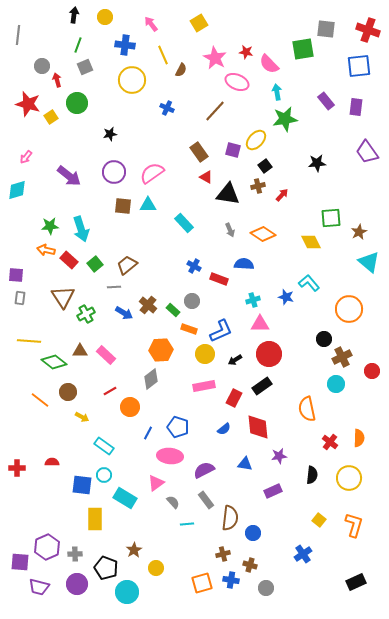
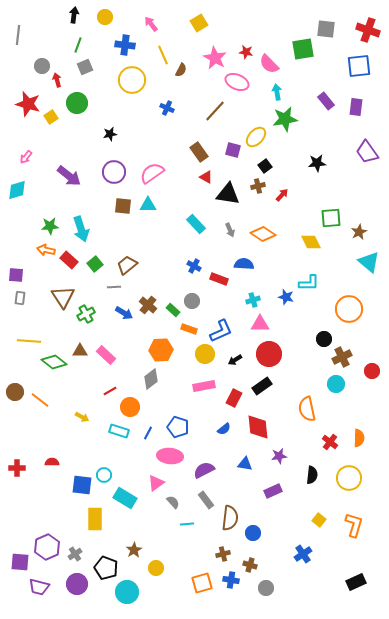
yellow ellipse at (256, 140): moved 3 px up
cyan rectangle at (184, 223): moved 12 px right, 1 px down
cyan L-shape at (309, 283): rotated 130 degrees clockwise
brown circle at (68, 392): moved 53 px left
cyan rectangle at (104, 446): moved 15 px right, 15 px up; rotated 18 degrees counterclockwise
gray cross at (75, 554): rotated 32 degrees counterclockwise
